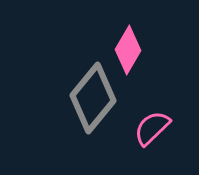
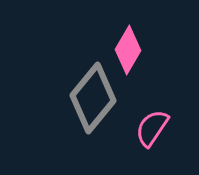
pink semicircle: rotated 12 degrees counterclockwise
